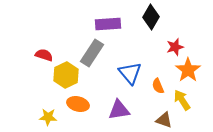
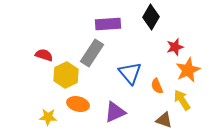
orange star: rotated 10 degrees clockwise
orange semicircle: moved 1 px left
purple triangle: moved 4 px left, 2 px down; rotated 15 degrees counterclockwise
